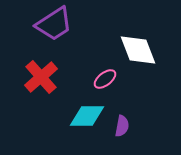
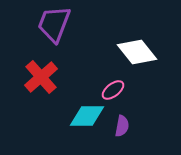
purple trapezoid: rotated 144 degrees clockwise
white diamond: moved 1 px left, 2 px down; rotated 18 degrees counterclockwise
pink ellipse: moved 8 px right, 11 px down
